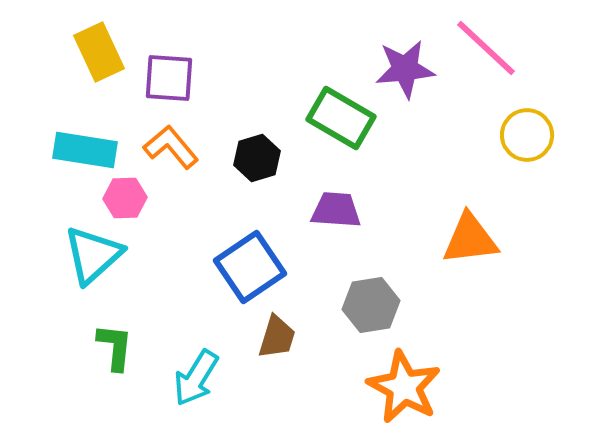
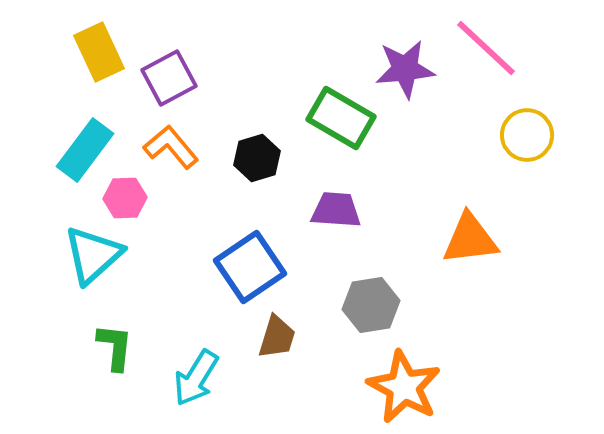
purple square: rotated 32 degrees counterclockwise
cyan rectangle: rotated 62 degrees counterclockwise
